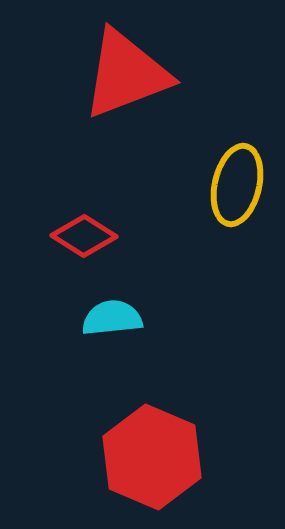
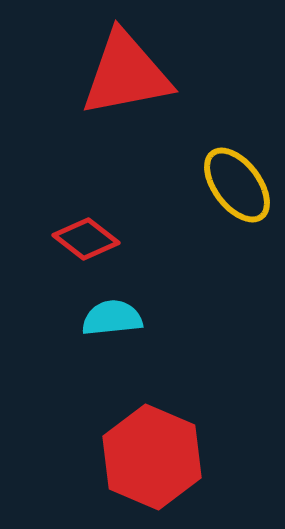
red triangle: rotated 10 degrees clockwise
yellow ellipse: rotated 50 degrees counterclockwise
red diamond: moved 2 px right, 3 px down; rotated 6 degrees clockwise
